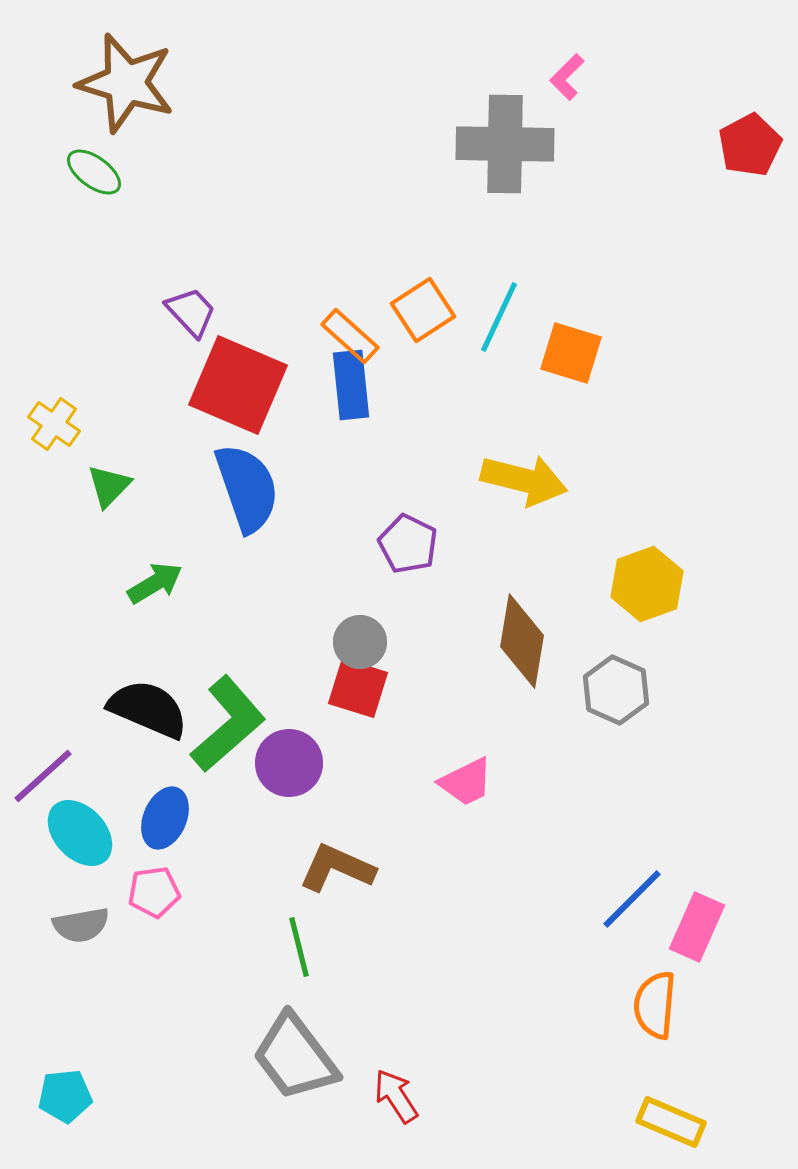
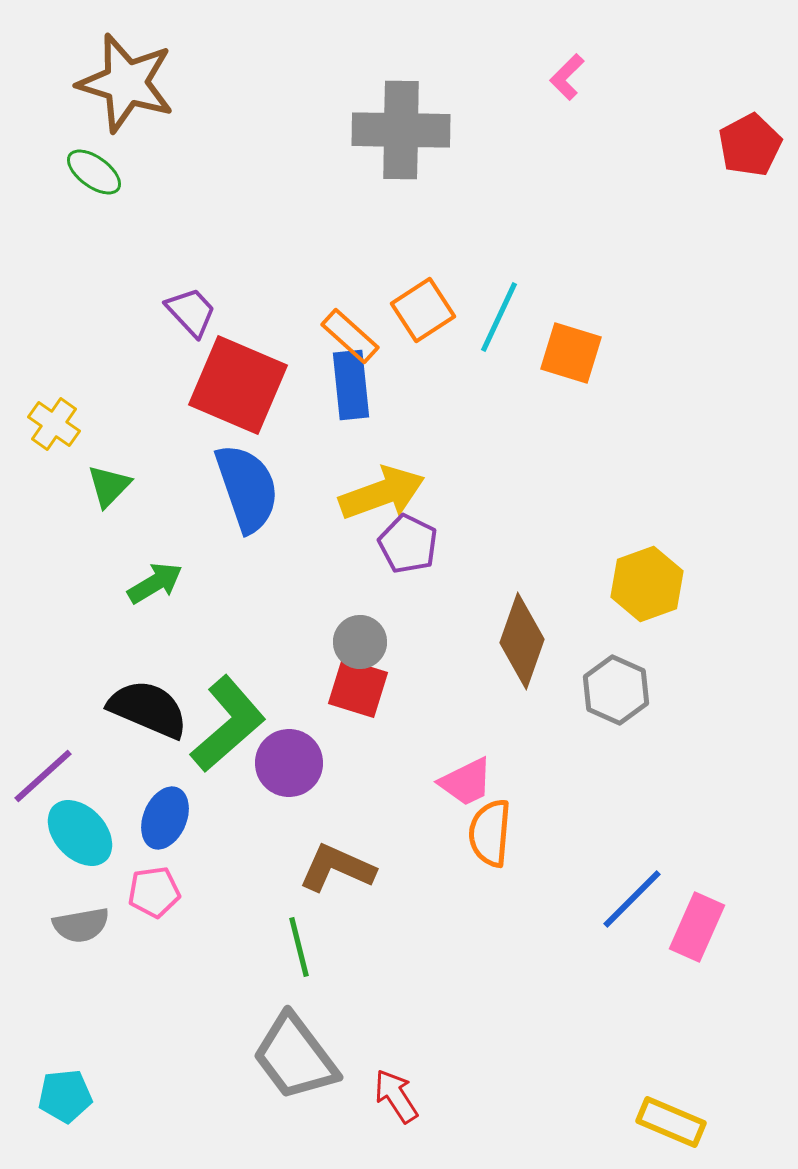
gray cross at (505, 144): moved 104 px left, 14 px up
yellow arrow at (524, 480): moved 142 px left, 13 px down; rotated 34 degrees counterclockwise
brown diamond at (522, 641): rotated 10 degrees clockwise
orange semicircle at (655, 1005): moved 165 px left, 172 px up
